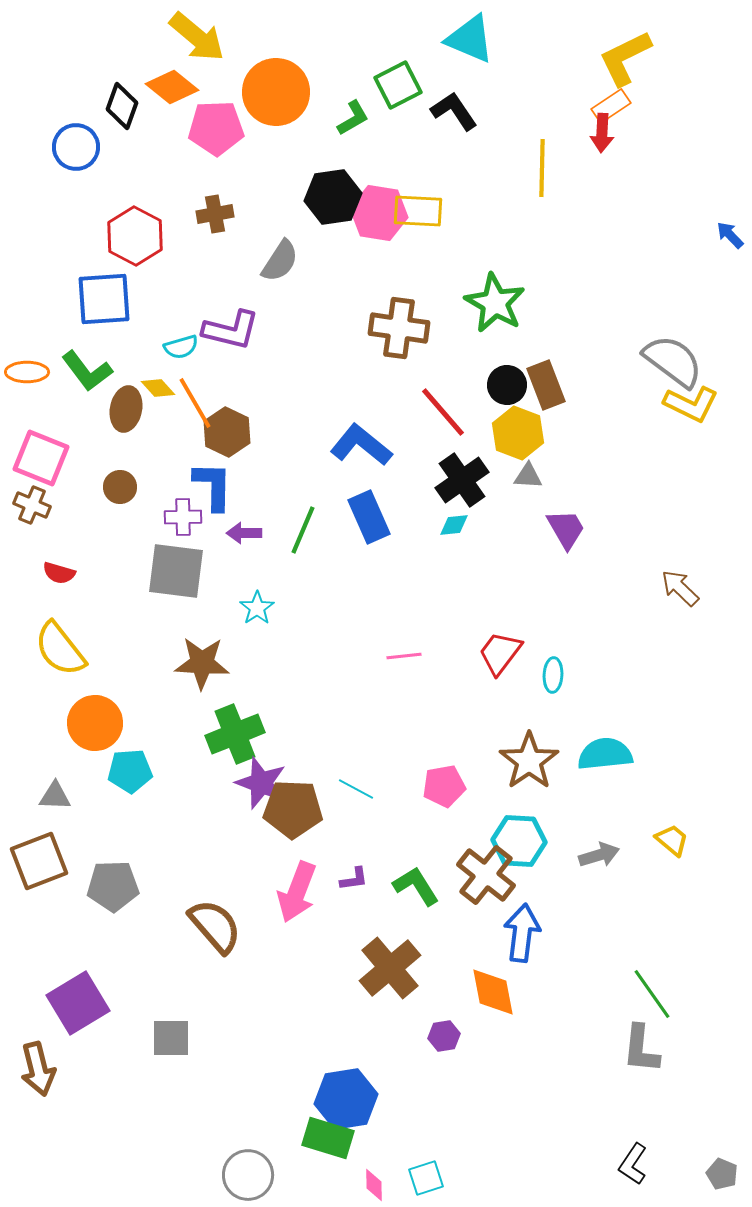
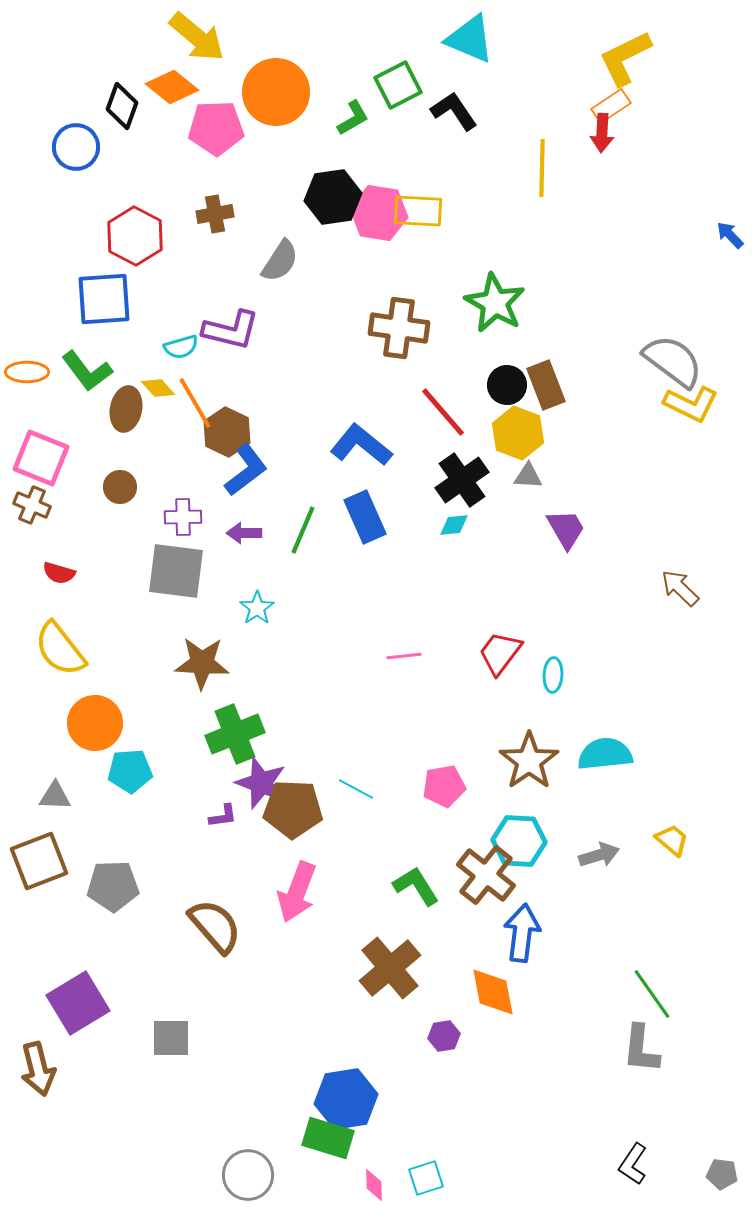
blue L-shape at (213, 486): moved 33 px right, 16 px up; rotated 52 degrees clockwise
blue rectangle at (369, 517): moved 4 px left
purple L-shape at (354, 879): moved 131 px left, 63 px up
gray pentagon at (722, 1174): rotated 16 degrees counterclockwise
